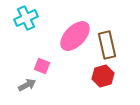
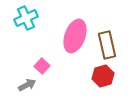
pink ellipse: rotated 24 degrees counterclockwise
pink square: rotated 21 degrees clockwise
